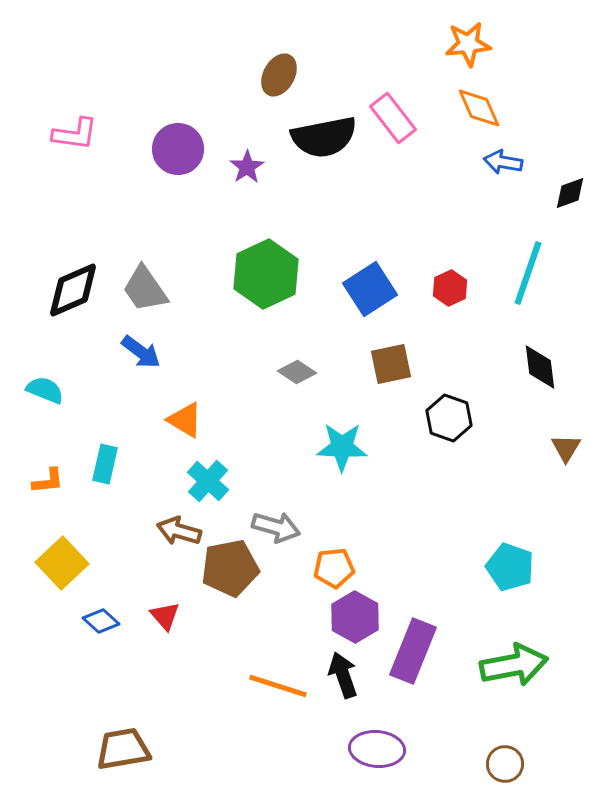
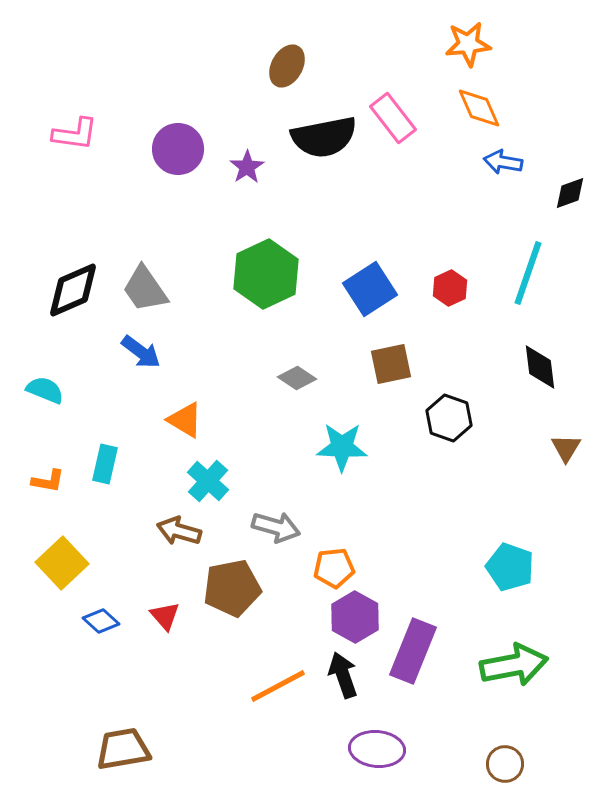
brown ellipse at (279, 75): moved 8 px right, 9 px up
gray diamond at (297, 372): moved 6 px down
orange L-shape at (48, 481): rotated 16 degrees clockwise
brown pentagon at (230, 568): moved 2 px right, 20 px down
orange line at (278, 686): rotated 46 degrees counterclockwise
